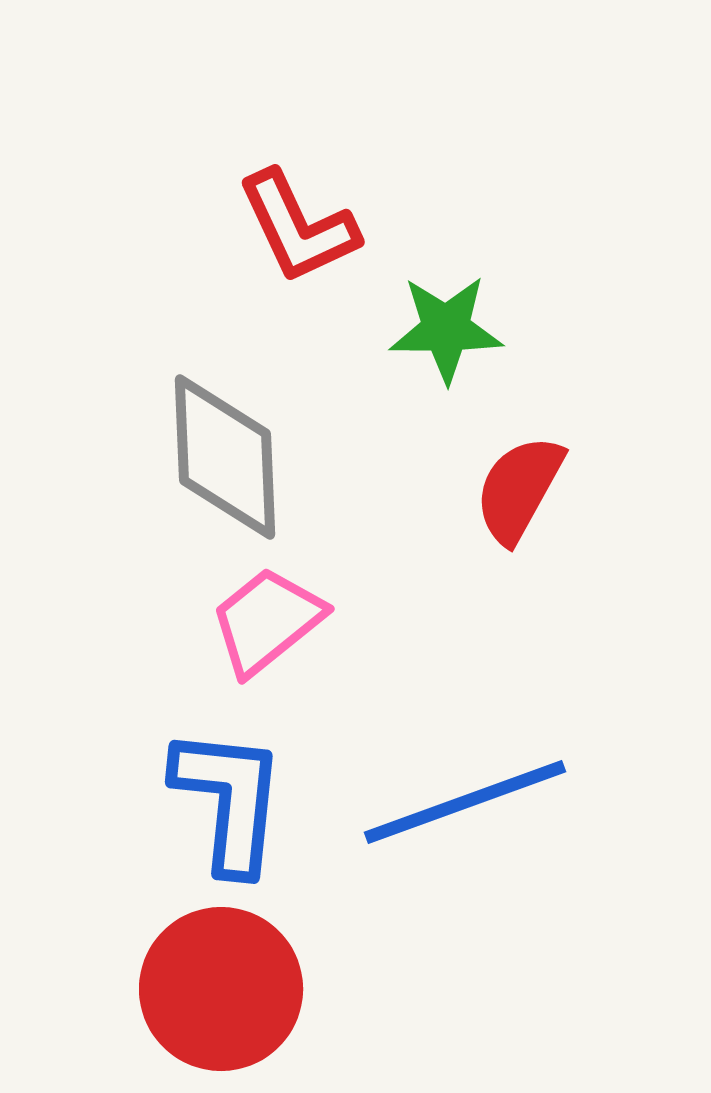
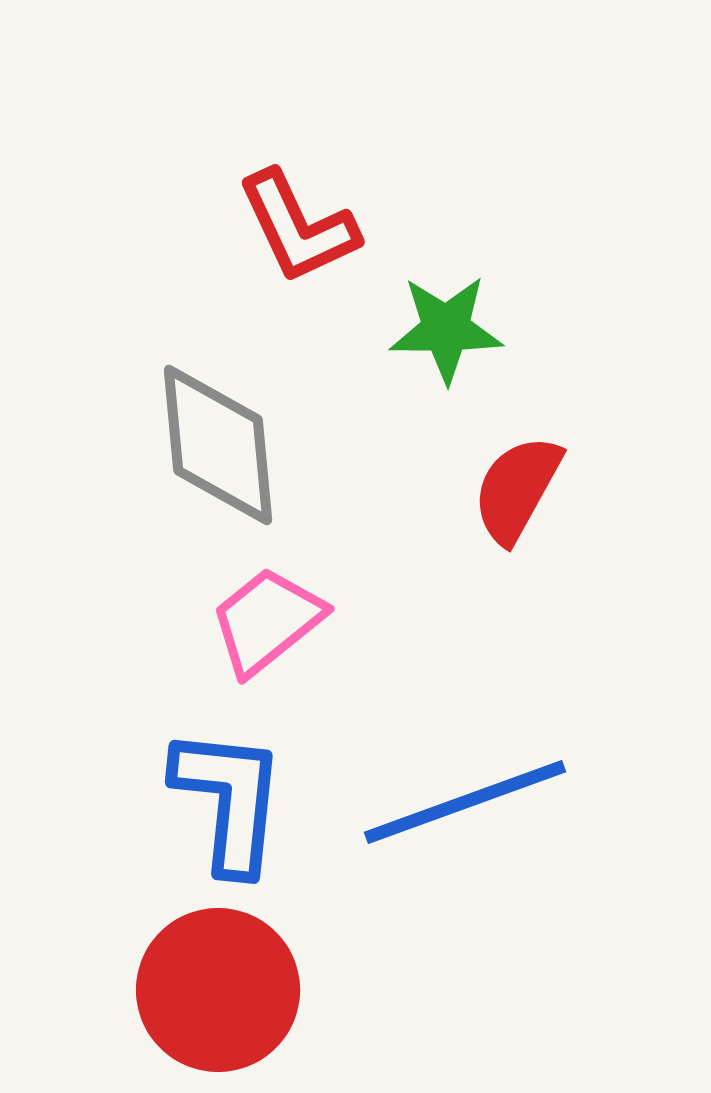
gray diamond: moved 7 px left, 12 px up; rotated 3 degrees counterclockwise
red semicircle: moved 2 px left
red circle: moved 3 px left, 1 px down
